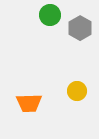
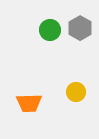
green circle: moved 15 px down
yellow circle: moved 1 px left, 1 px down
